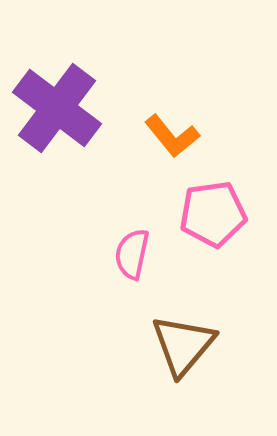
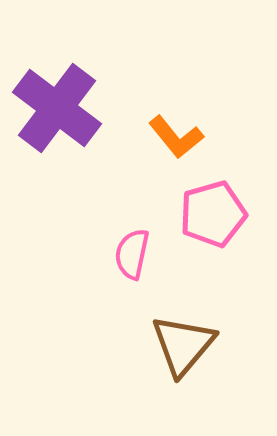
orange L-shape: moved 4 px right, 1 px down
pink pentagon: rotated 8 degrees counterclockwise
